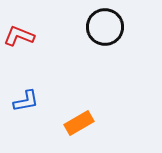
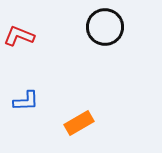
blue L-shape: rotated 8 degrees clockwise
